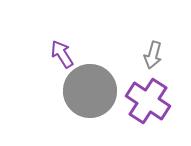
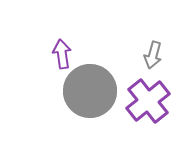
purple arrow: rotated 24 degrees clockwise
purple cross: rotated 18 degrees clockwise
